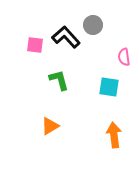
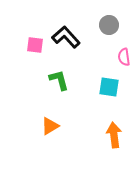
gray circle: moved 16 px right
